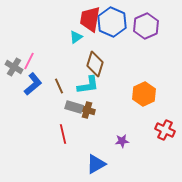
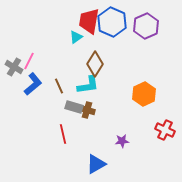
red trapezoid: moved 1 px left, 2 px down
brown diamond: rotated 15 degrees clockwise
